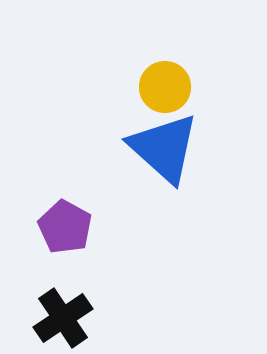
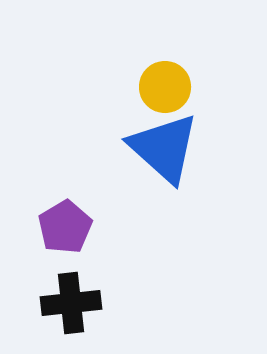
purple pentagon: rotated 12 degrees clockwise
black cross: moved 8 px right, 15 px up; rotated 28 degrees clockwise
